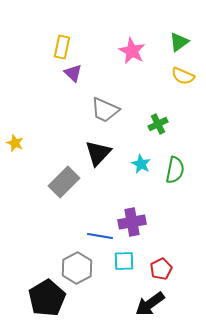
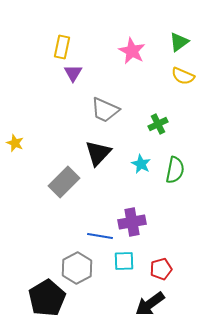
purple triangle: rotated 18 degrees clockwise
red pentagon: rotated 10 degrees clockwise
